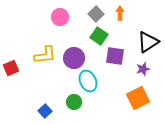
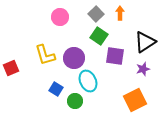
black triangle: moved 3 px left
yellow L-shape: rotated 80 degrees clockwise
orange square: moved 3 px left, 2 px down
green circle: moved 1 px right, 1 px up
blue square: moved 11 px right, 22 px up; rotated 16 degrees counterclockwise
